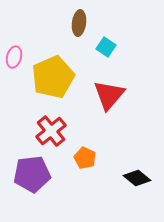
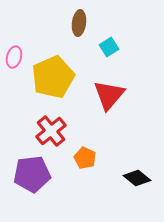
cyan square: moved 3 px right; rotated 24 degrees clockwise
